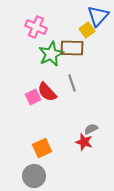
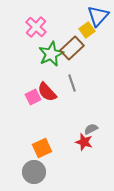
pink cross: rotated 20 degrees clockwise
brown rectangle: rotated 45 degrees counterclockwise
gray circle: moved 4 px up
